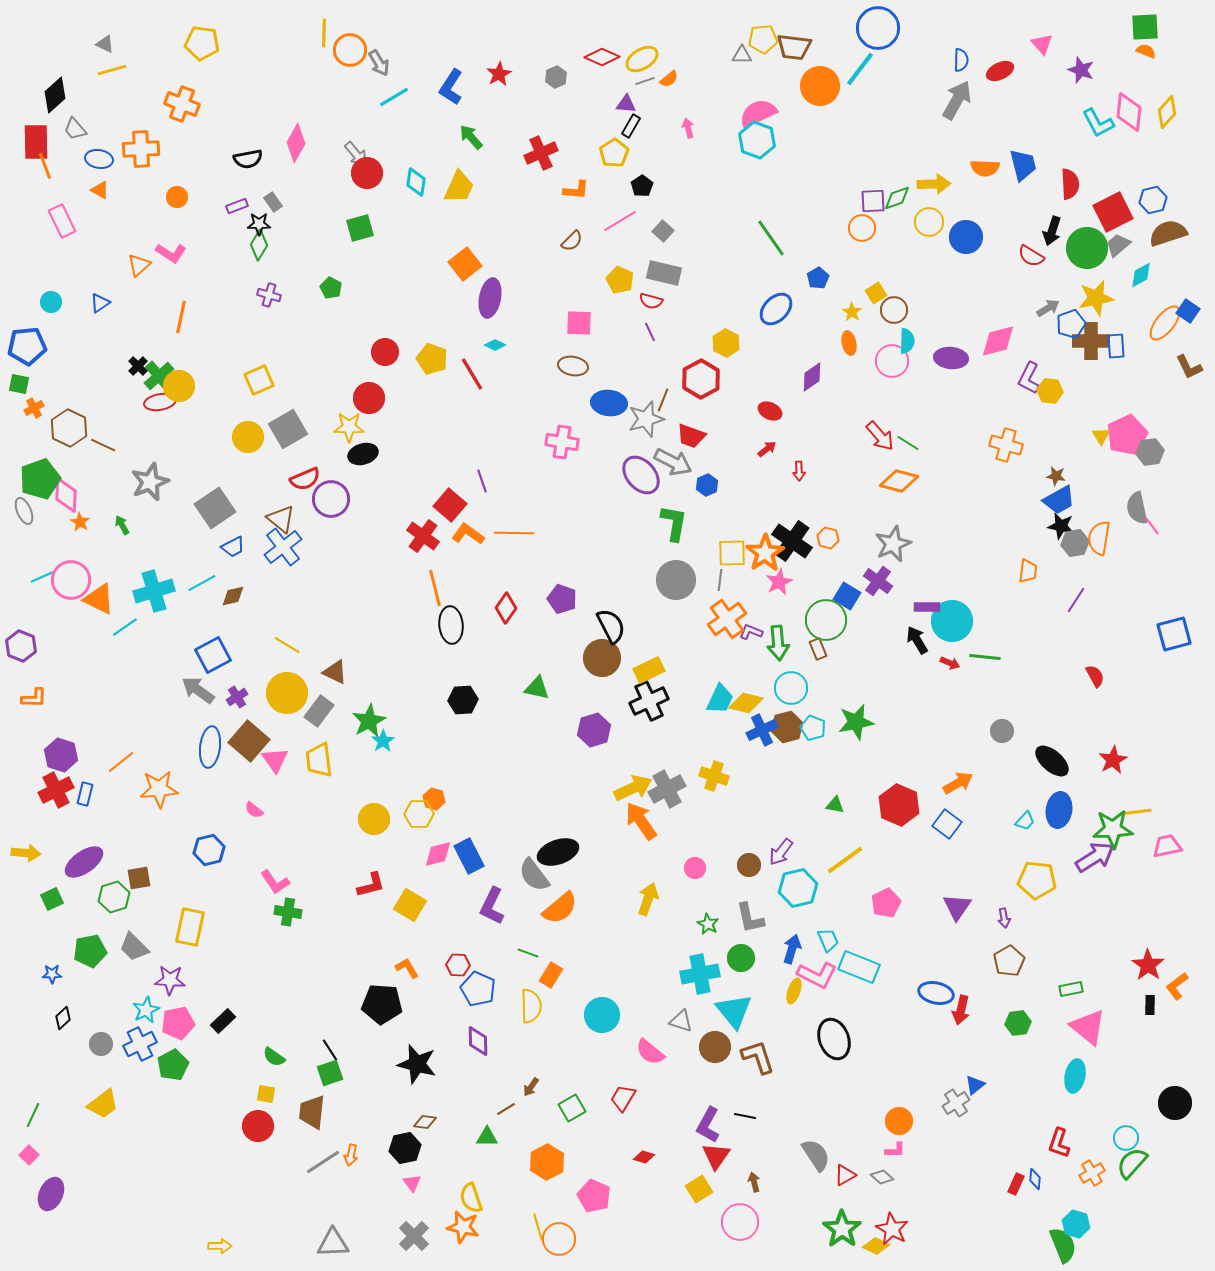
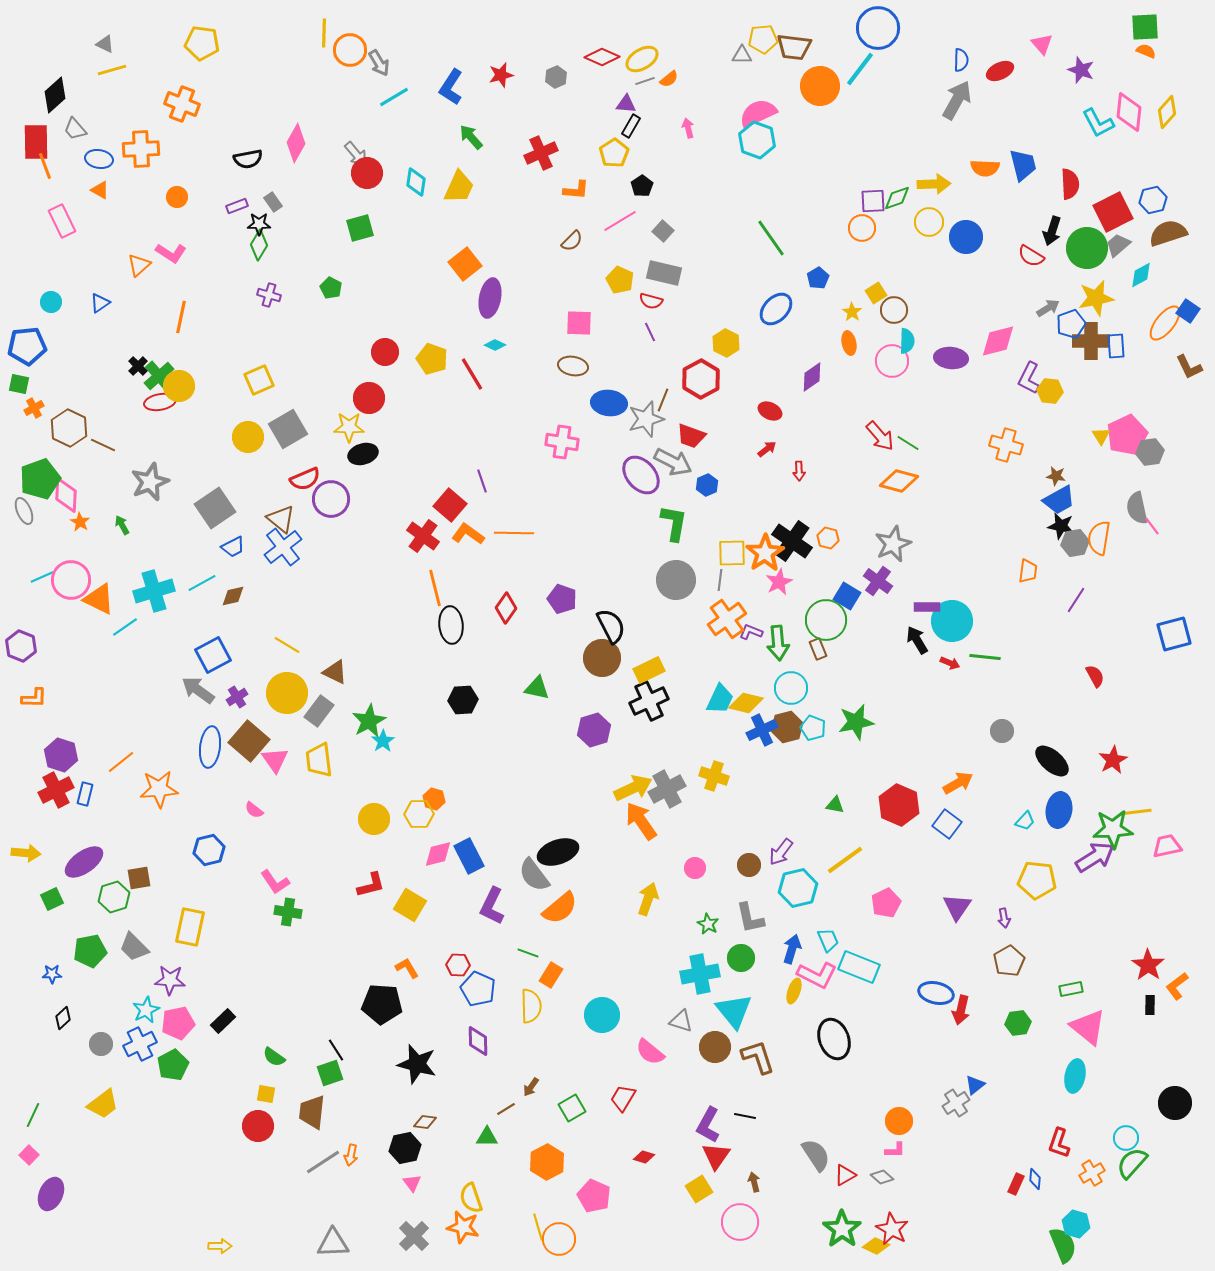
red star at (499, 74): moved 2 px right, 1 px down; rotated 15 degrees clockwise
black line at (330, 1050): moved 6 px right
